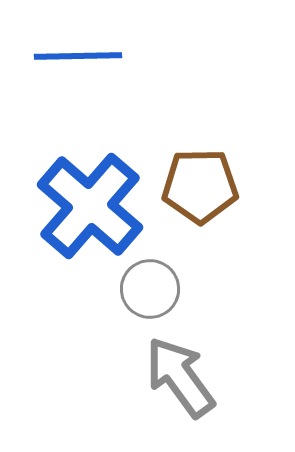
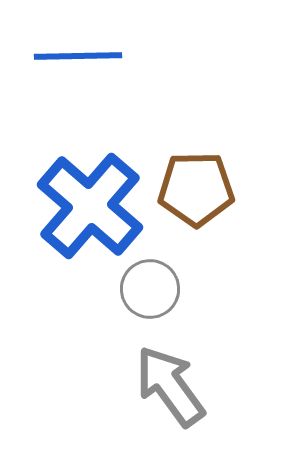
brown pentagon: moved 4 px left, 3 px down
gray arrow: moved 10 px left, 9 px down
